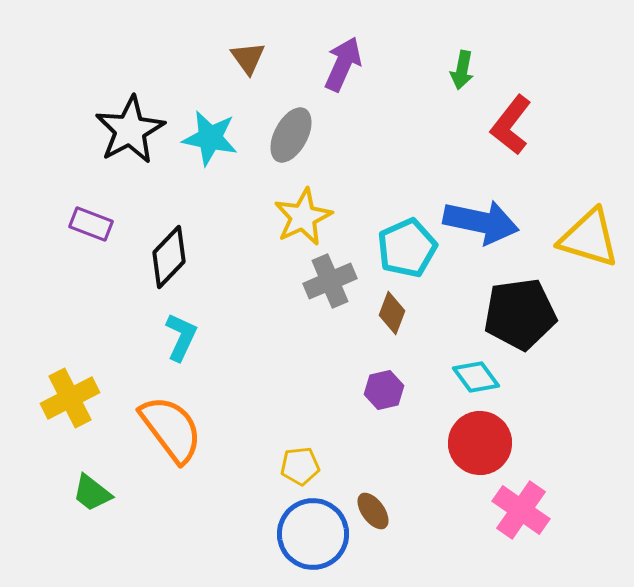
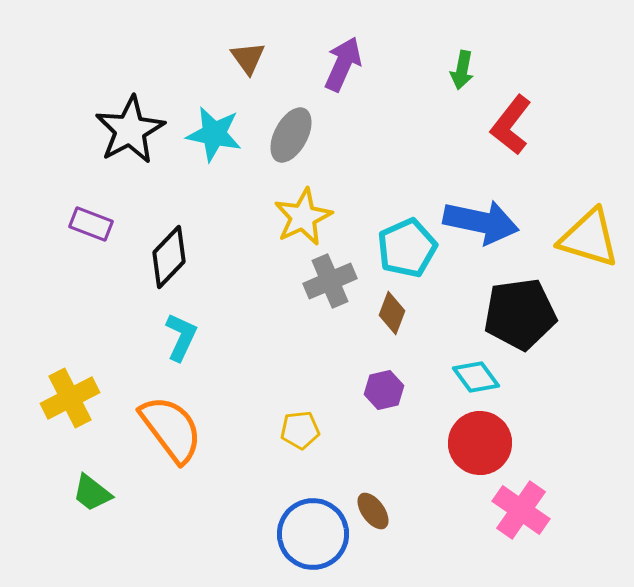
cyan star: moved 4 px right, 4 px up
yellow pentagon: moved 36 px up
